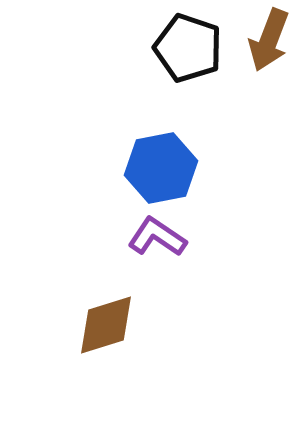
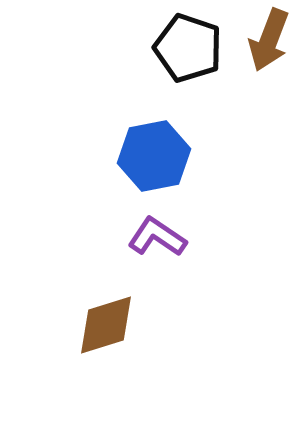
blue hexagon: moved 7 px left, 12 px up
